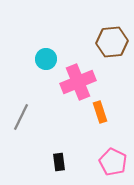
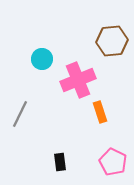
brown hexagon: moved 1 px up
cyan circle: moved 4 px left
pink cross: moved 2 px up
gray line: moved 1 px left, 3 px up
black rectangle: moved 1 px right
